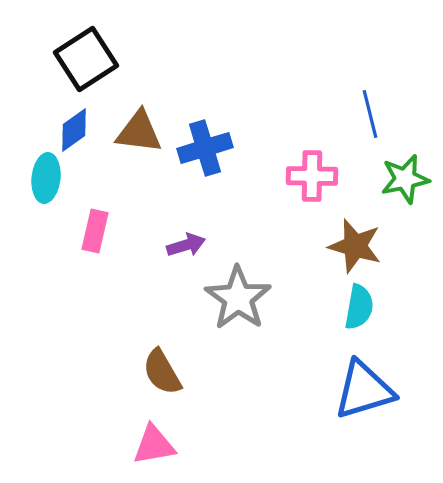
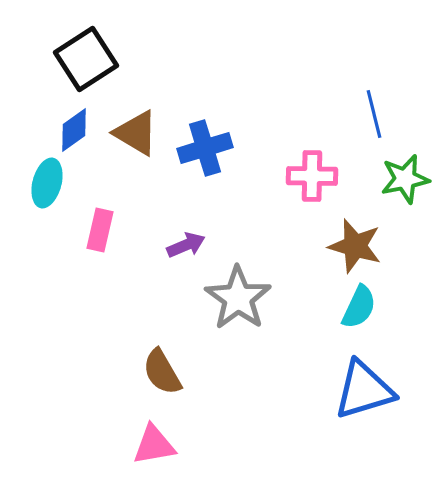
blue line: moved 4 px right
brown triangle: moved 3 px left, 1 px down; rotated 24 degrees clockwise
cyan ellipse: moved 1 px right, 5 px down; rotated 9 degrees clockwise
pink rectangle: moved 5 px right, 1 px up
purple arrow: rotated 6 degrees counterclockwise
cyan semicircle: rotated 15 degrees clockwise
